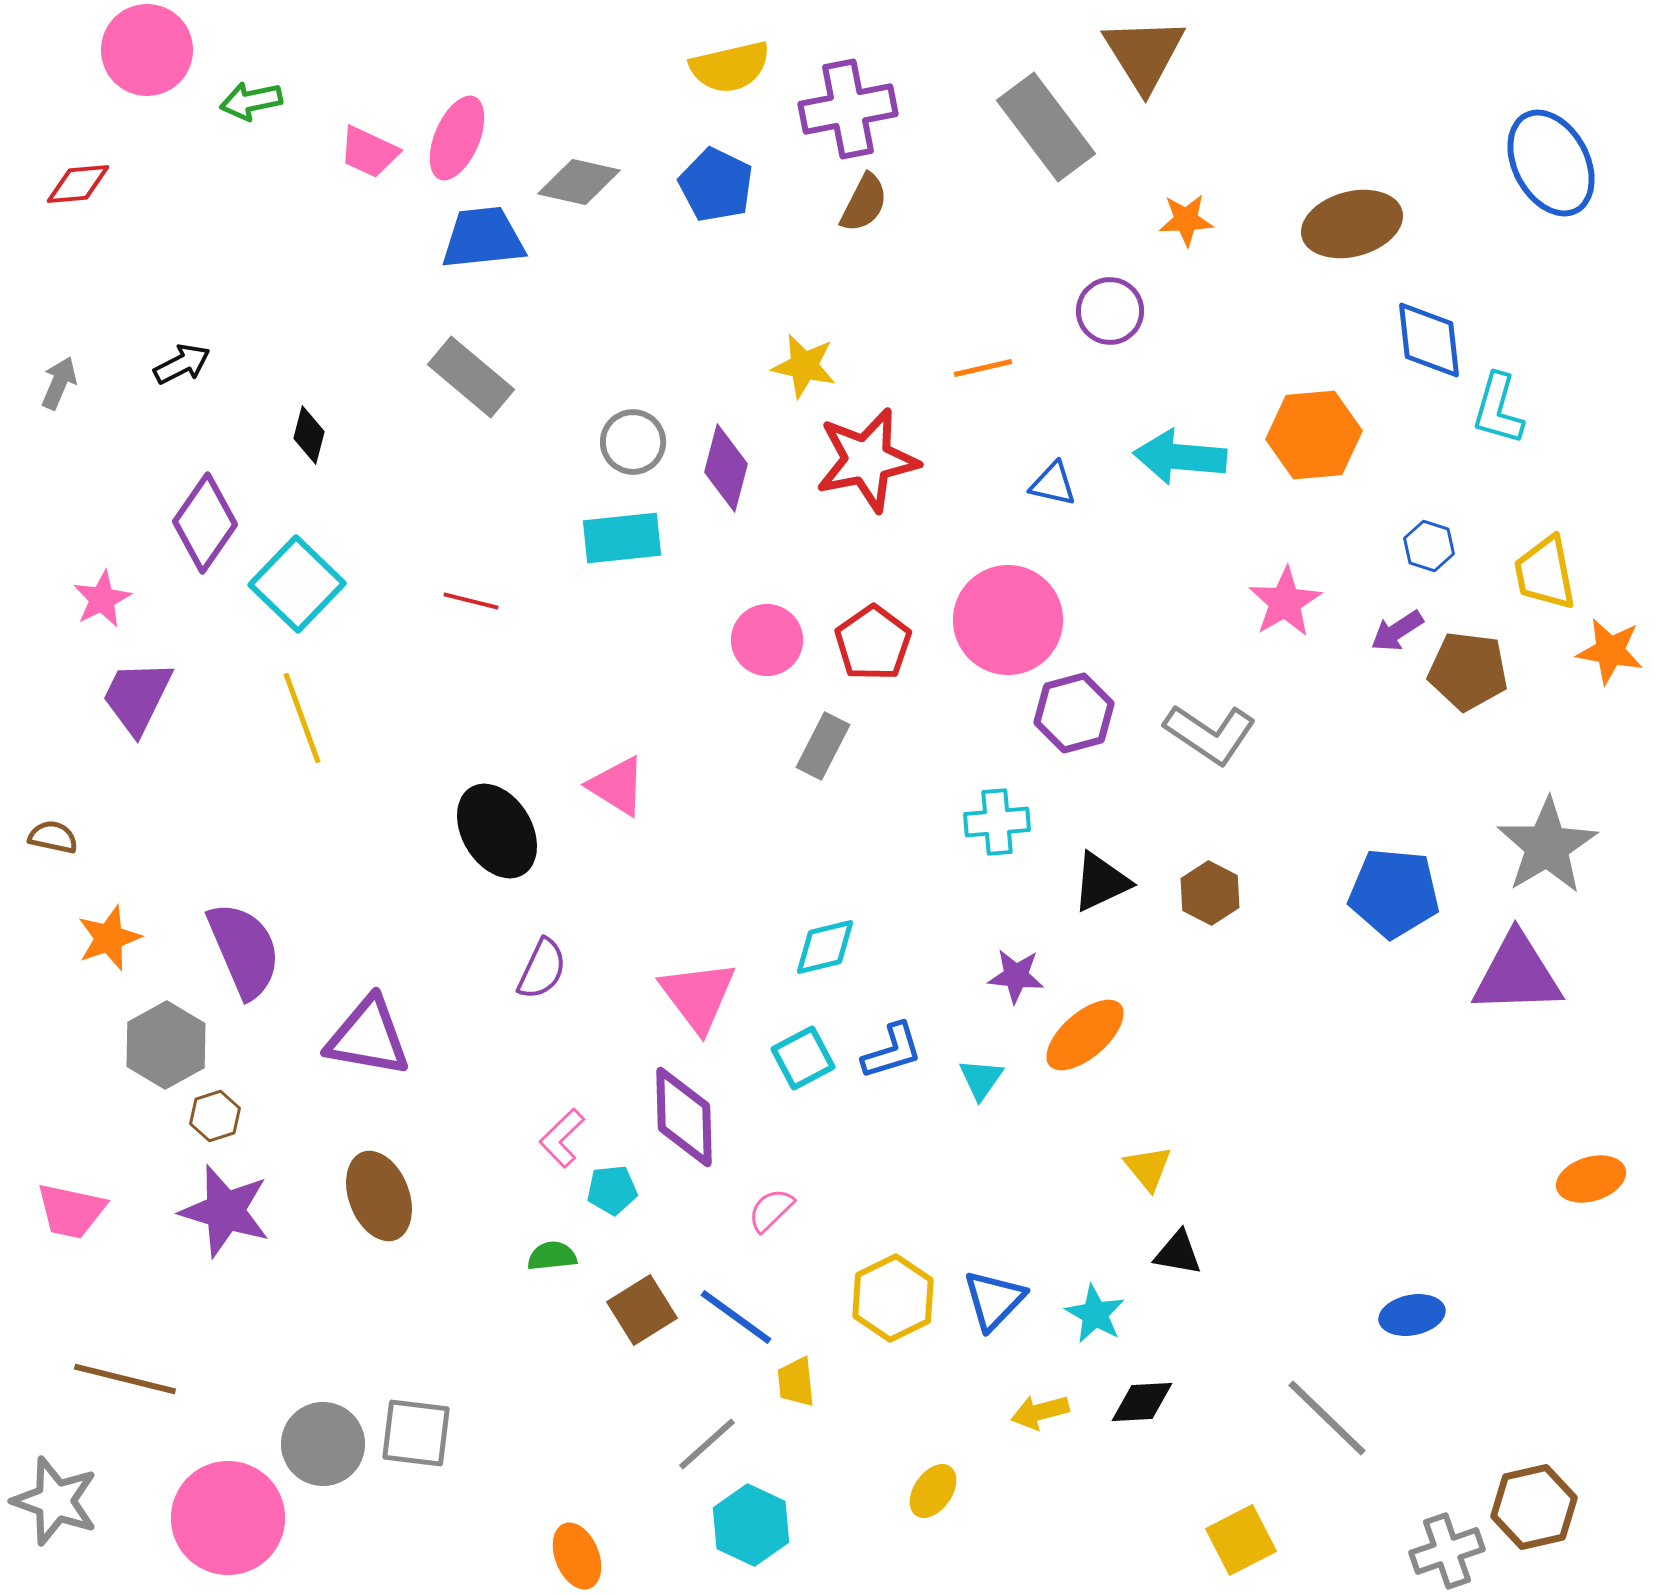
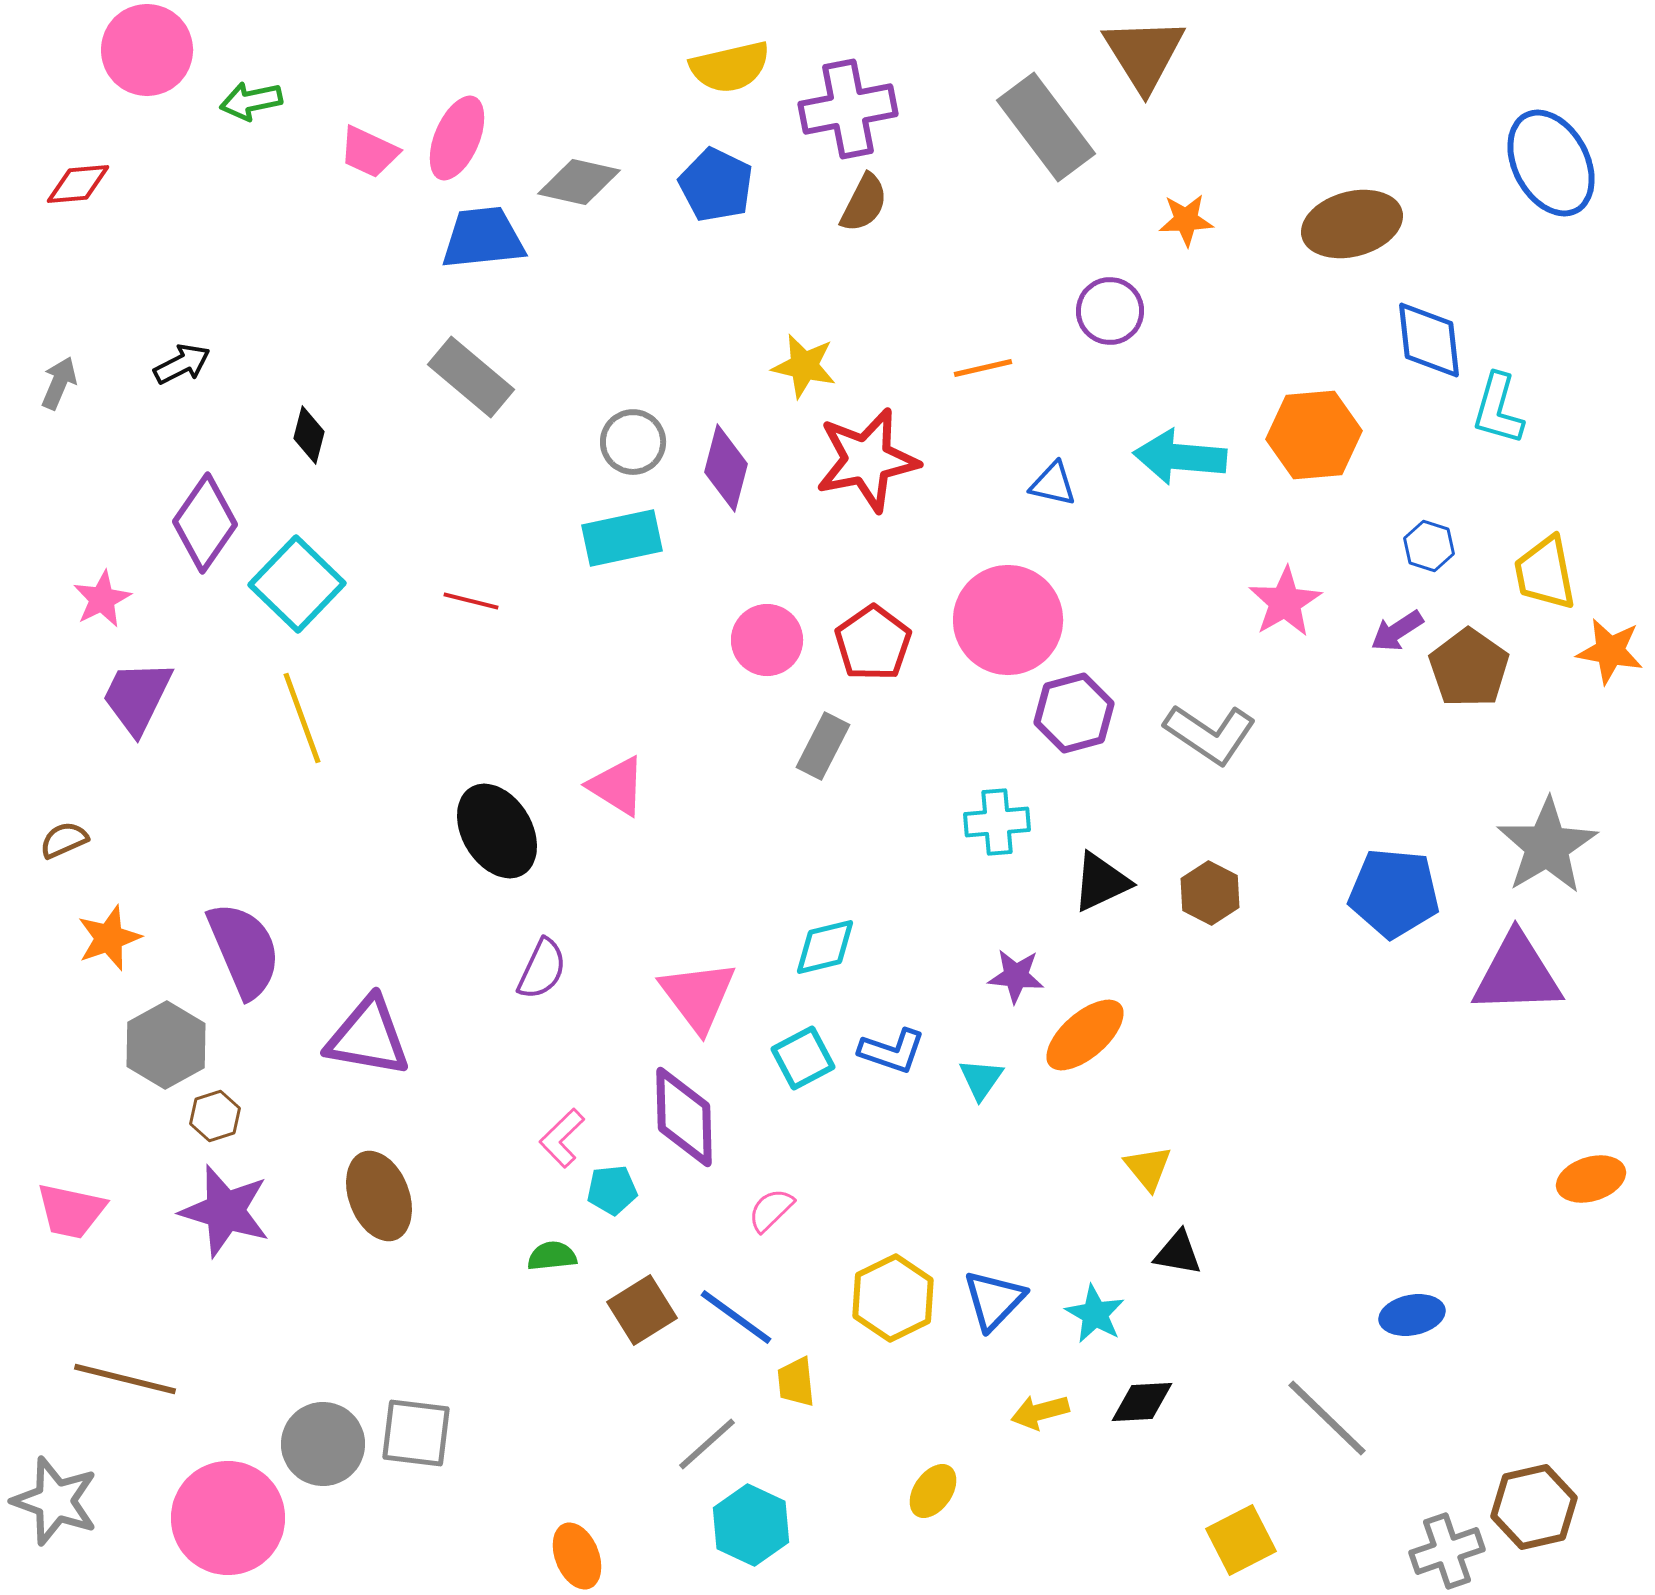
cyan rectangle at (622, 538): rotated 6 degrees counterclockwise
brown pentagon at (1468, 671): moved 1 px right, 3 px up; rotated 28 degrees clockwise
brown semicircle at (53, 837): moved 11 px right, 3 px down; rotated 36 degrees counterclockwise
blue L-shape at (892, 1051): rotated 36 degrees clockwise
